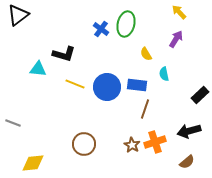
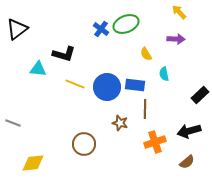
black triangle: moved 1 px left, 14 px down
green ellipse: rotated 55 degrees clockwise
purple arrow: rotated 60 degrees clockwise
blue rectangle: moved 2 px left
brown line: rotated 18 degrees counterclockwise
brown star: moved 12 px left, 22 px up; rotated 14 degrees counterclockwise
